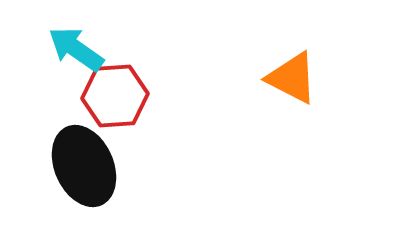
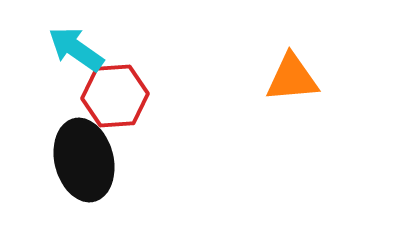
orange triangle: rotated 32 degrees counterclockwise
black ellipse: moved 6 px up; rotated 10 degrees clockwise
